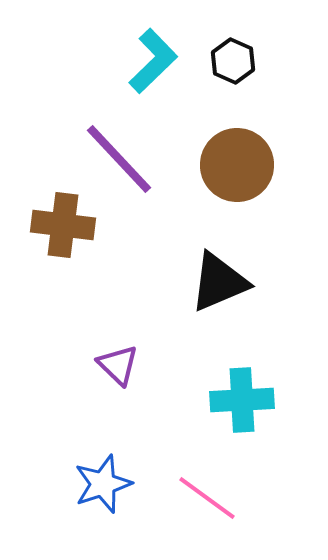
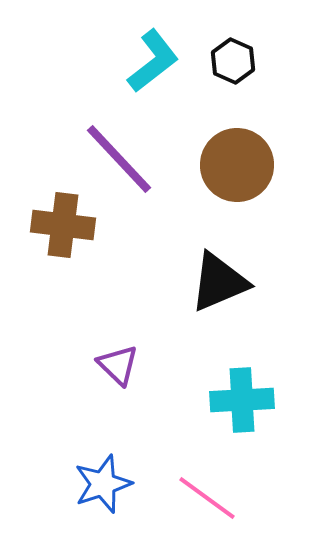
cyan L-shape: rotated 6 degrees clockwise
